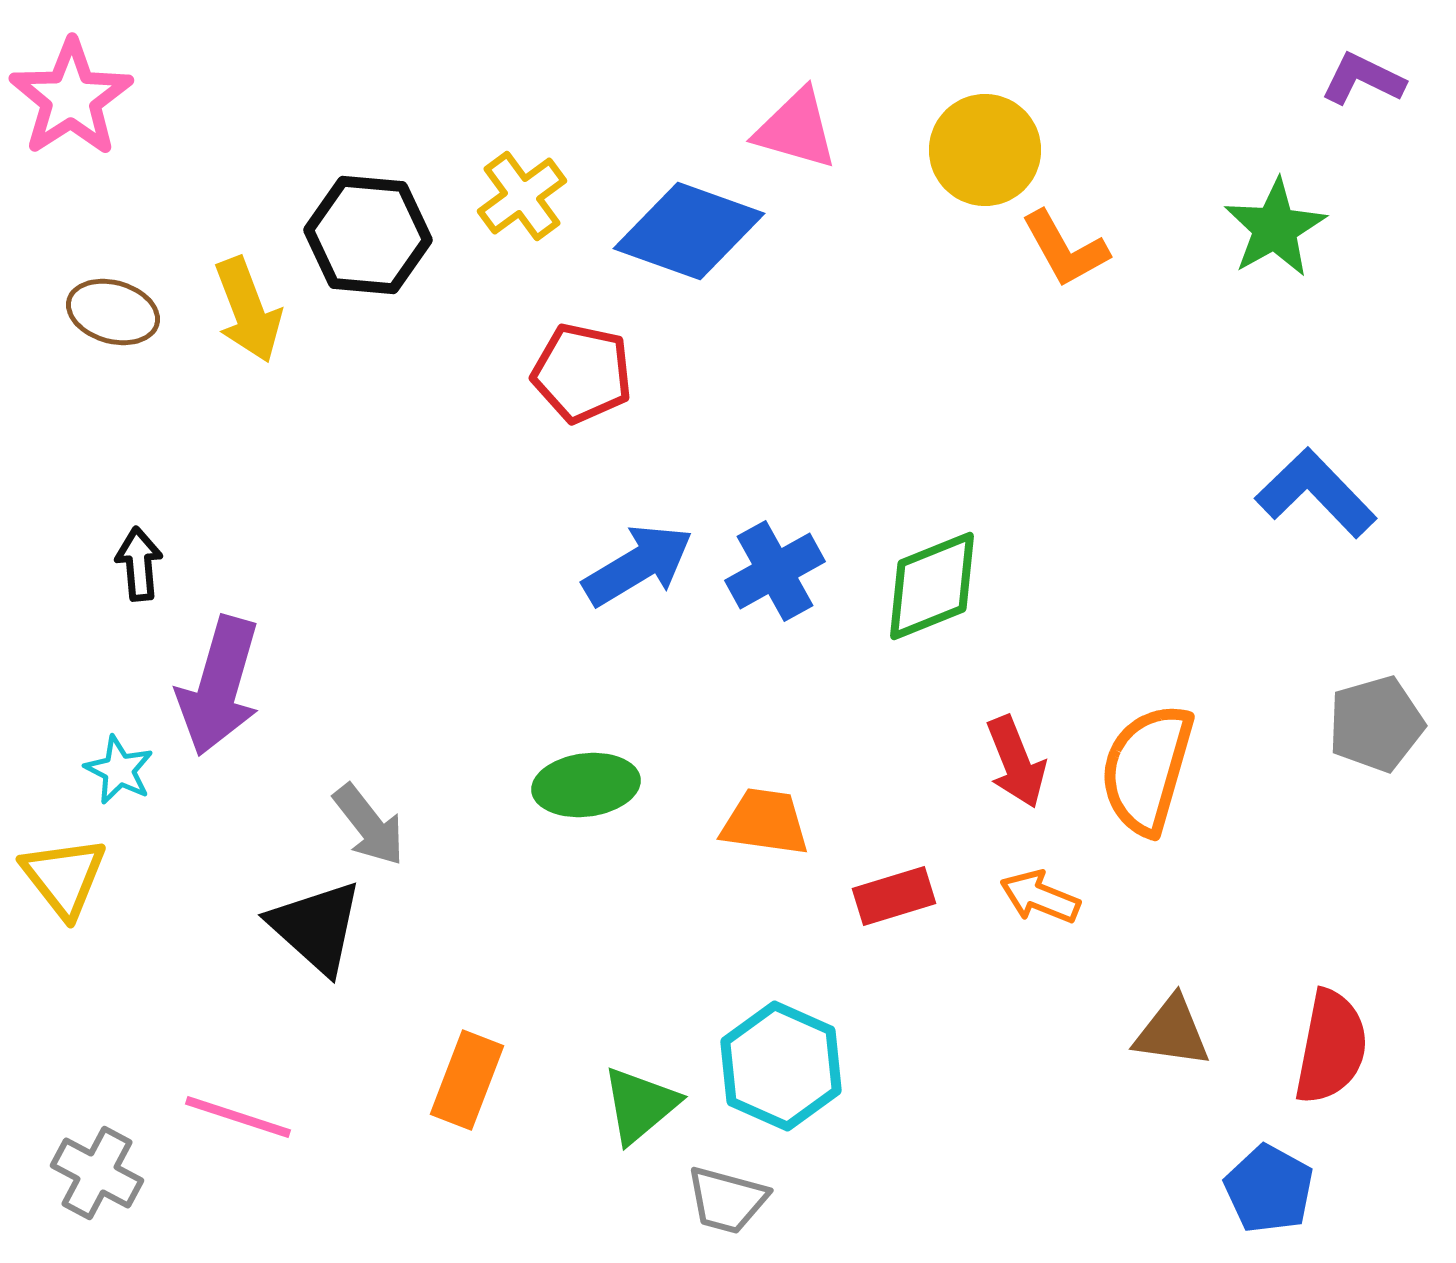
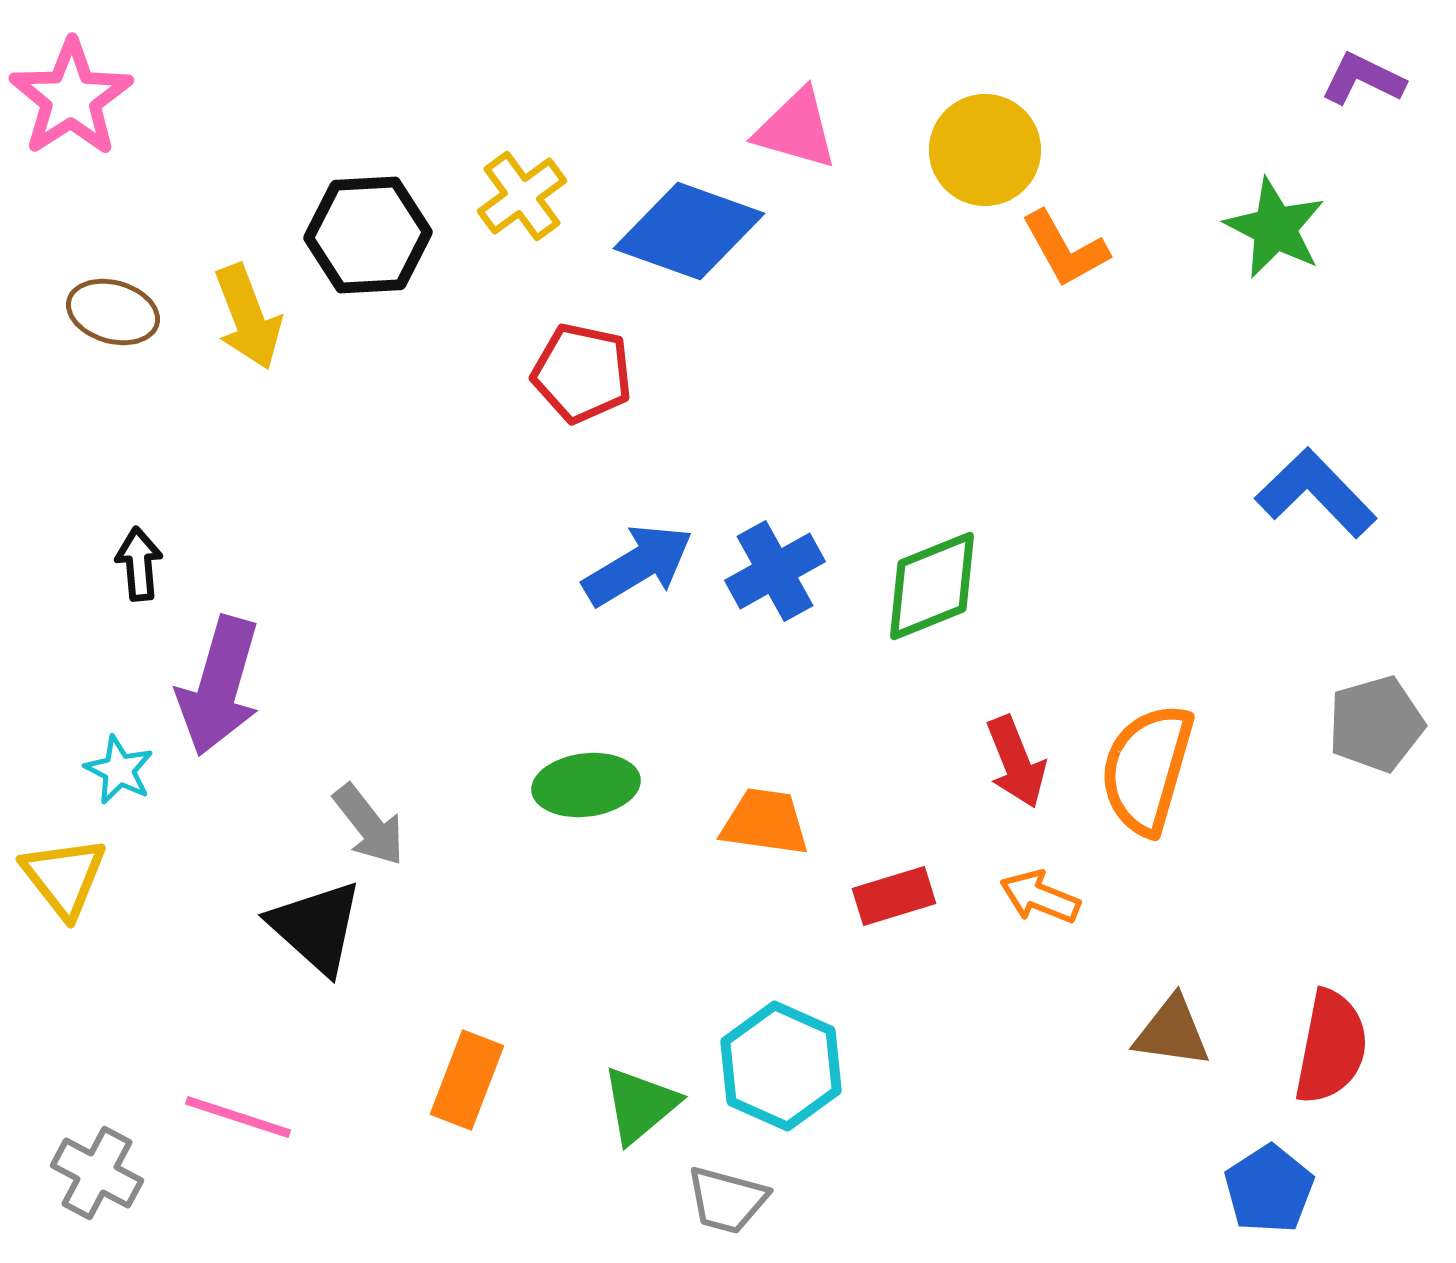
green star: rotated 16 degrees counterclockwise
black hexagon: rotated 8 degrees counterclockwise
yellow arrow: moved 7 px down
blue pentagon: rotated 10 degrees clockwise
